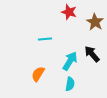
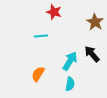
red star: moved 15 px left
cyan line: moved 4 px left, 3 px up
